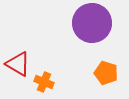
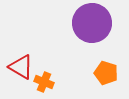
red triangle: moved 3 px right, 3 px down
